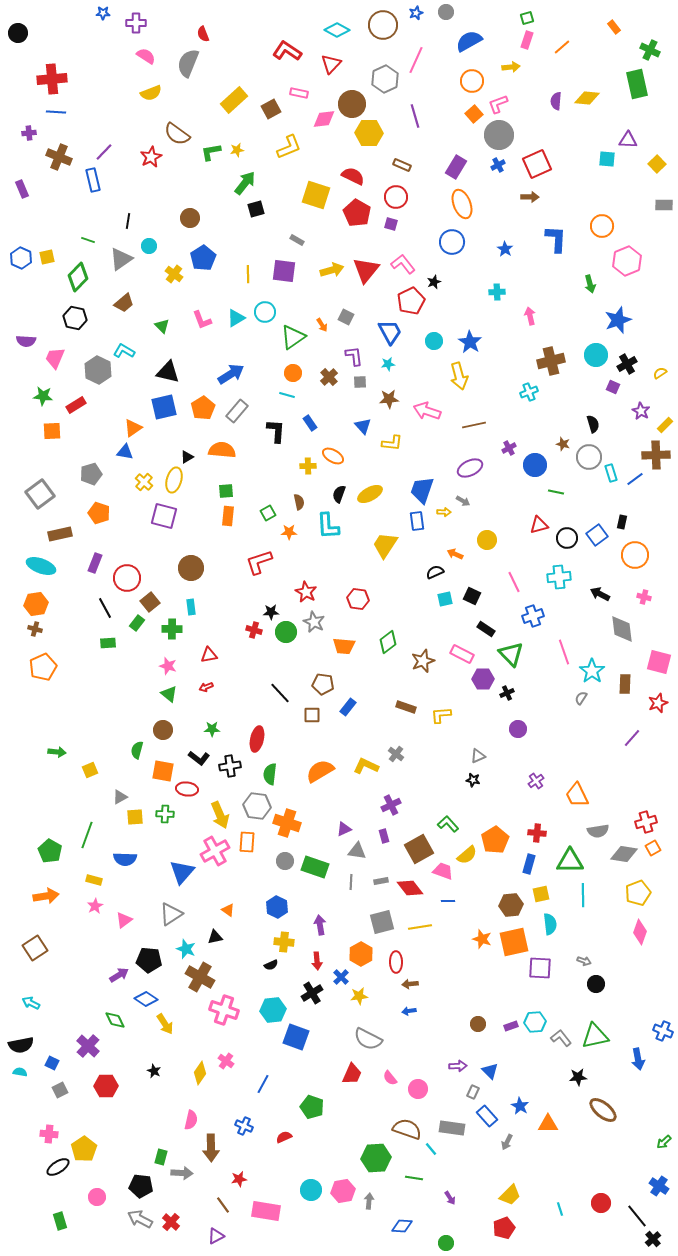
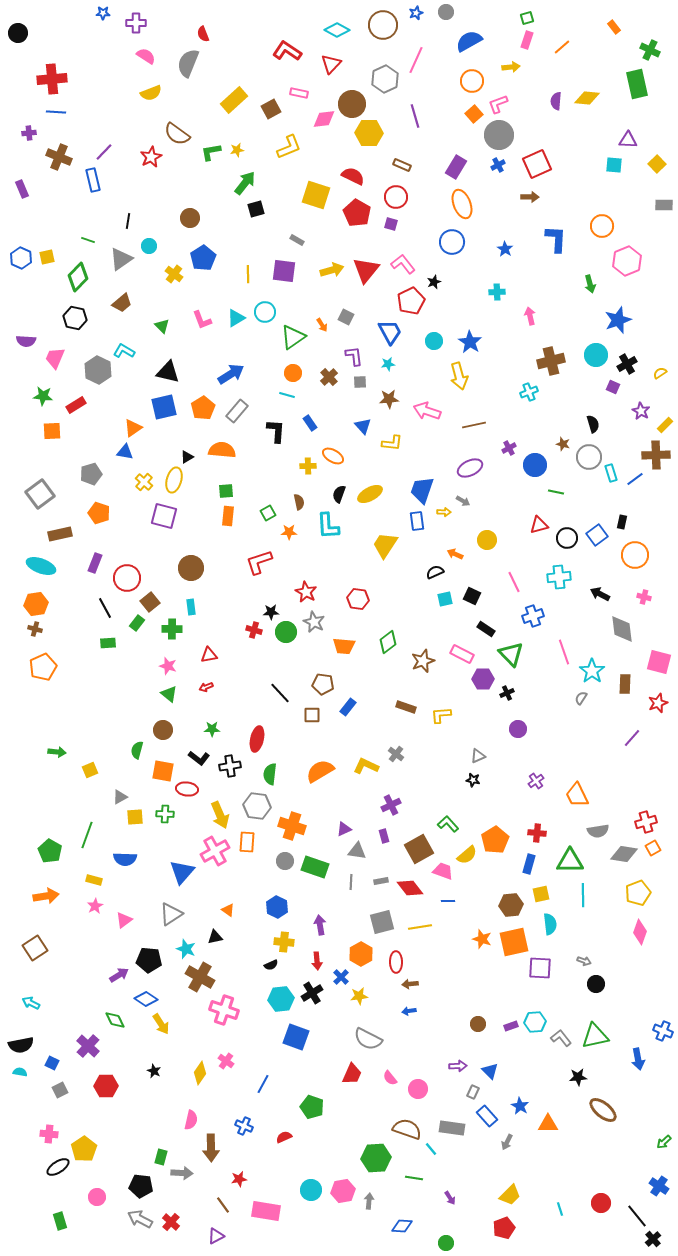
cyan square at (607, 159): moved 7 px right, 6 px down
brown trapezoid at (124, 303): moved 2 px left
orange cross at (287, 823): moved 5 px right, 3 px down
cyan hexagon at (273, 1010): moved 8 px right, 11 px up
yellow arrow at (165, 1024): moved 4 px left
